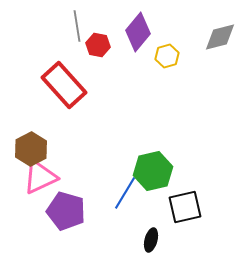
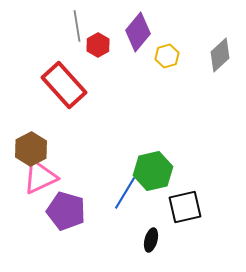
gray diamond: moved 18 px down; rotated 28 degrees counterclockwise
red hexagon: rotated 20 degrees clockwise
